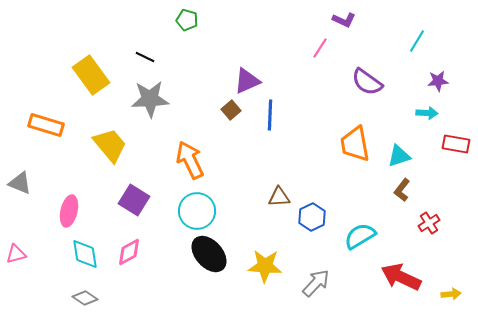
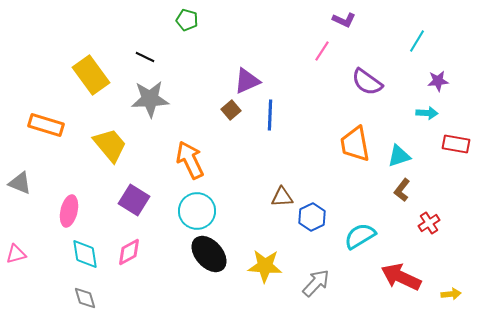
pink line: moved 2 px right, 3 px down
brown triangle: moved 3 px right
gray diamond: rotated 40 degrees clockwise
